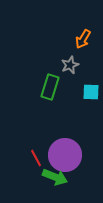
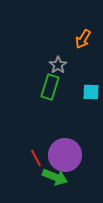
gray star: moved 12 px left; rotated 12 degrees counterclockwise
